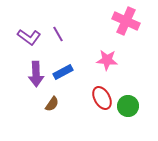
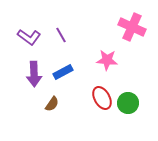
pink cross: moved 6 px right, 6 px down
purple line: moved 3 px right, 1 px down
purple arrow: moved 2 px left
green circle: moved 3 px up
